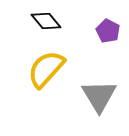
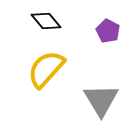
gray triangle: moved 2 px right, 4 px down
